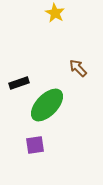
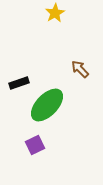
yellow star: rotated 12 degrees clockwise
brown arrow: moved 2 px right, 1 px down
purple square: rotated 18 degrees counterclockwise
